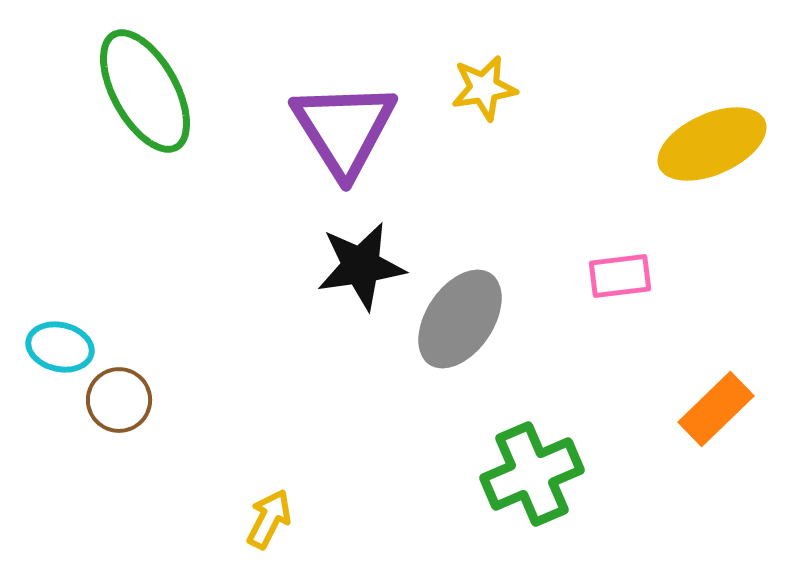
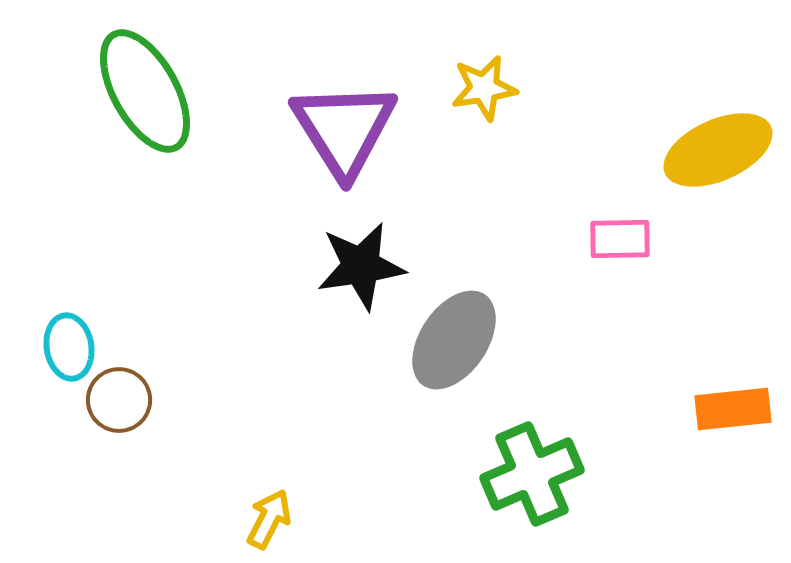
yellow ellipse: moved 6 px right, 6 px down
pink rectangle: moved 37 px up; rotated 6 degrees clockwise
gray ellipse: moved 6 px left, 21 px down
cyan ellipse: moved 9 px right; rotated 68 degrees clockwise
orange rectangle: moved 17 px right; rotated 38 degrees clockwise
